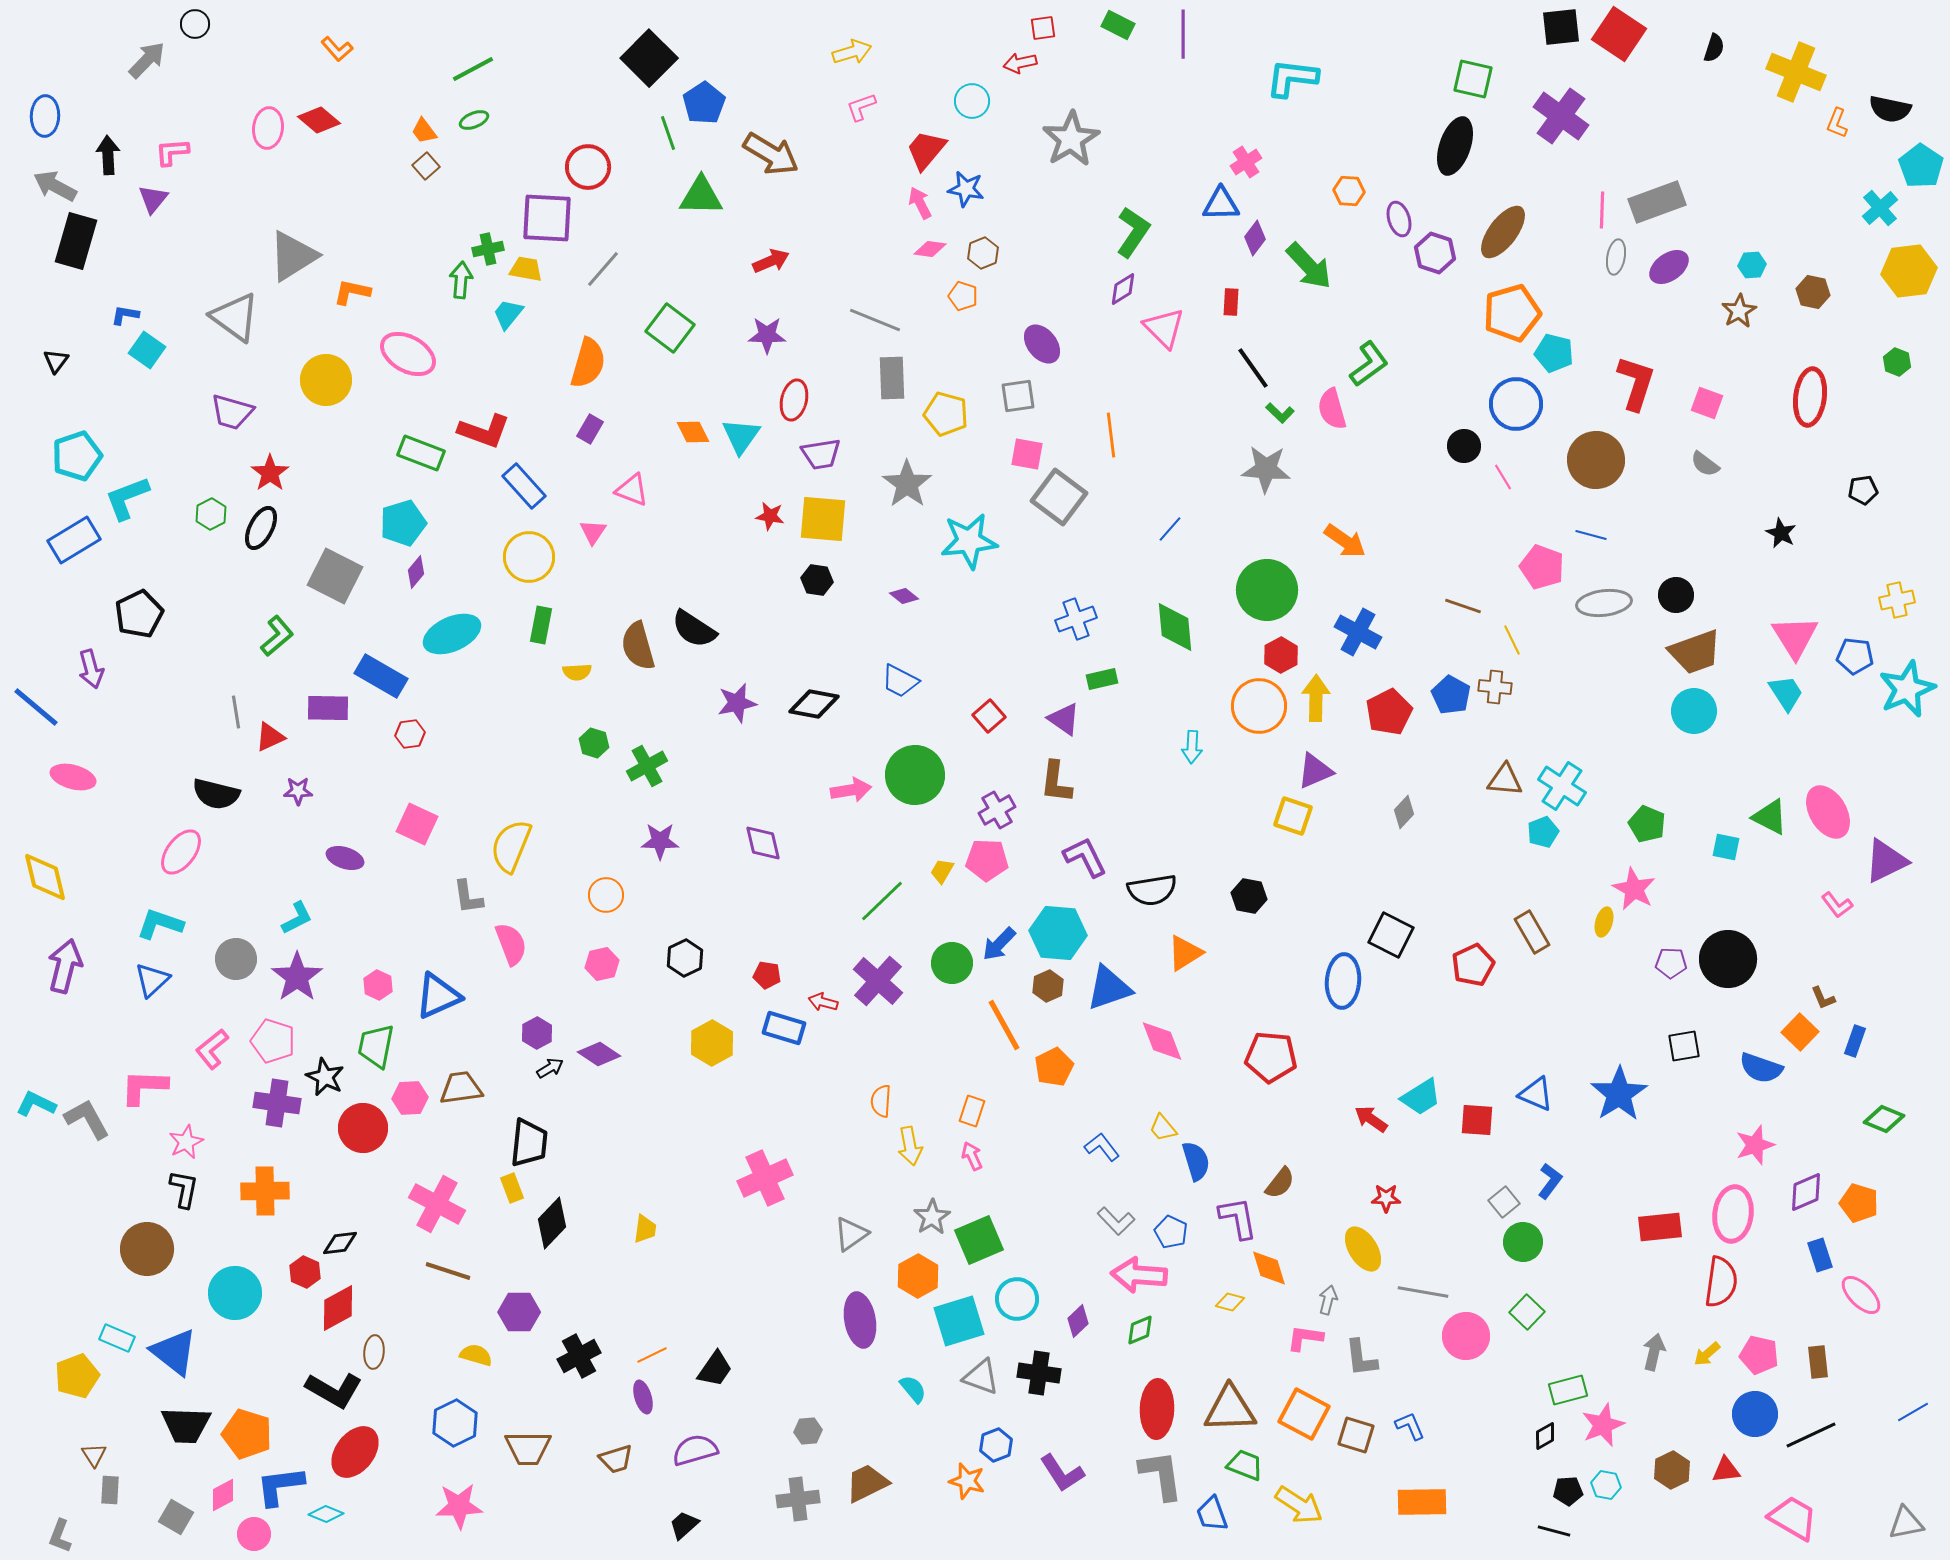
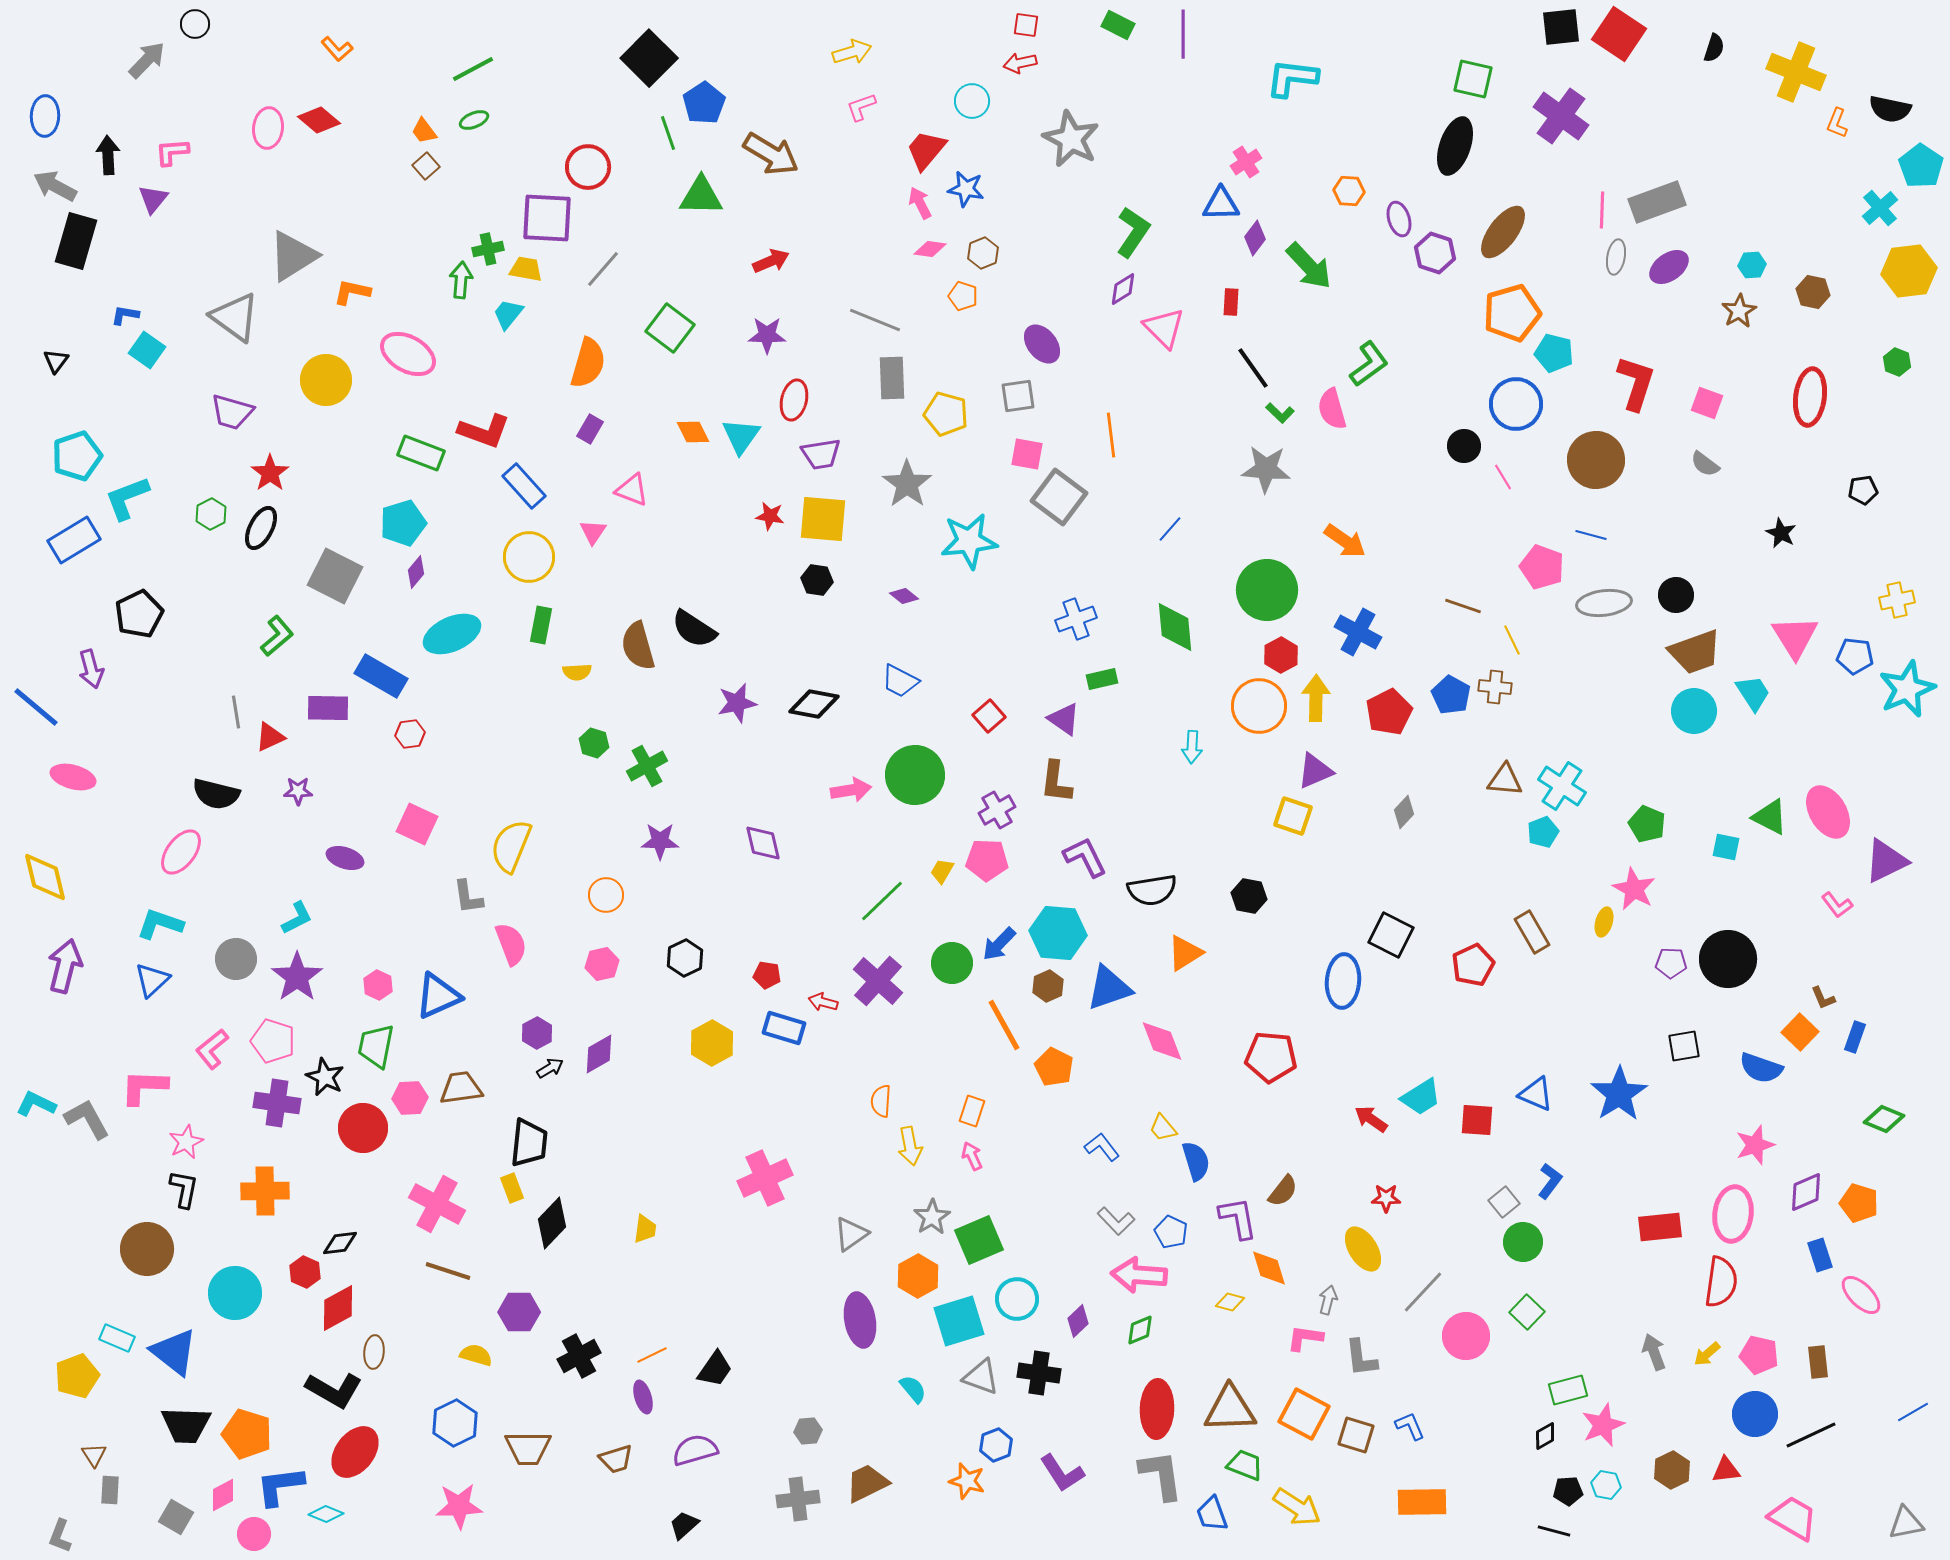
red square at (1043, 28): moved 17 px left, 3 px up; rotated 16 degrees clockwise
gray star at (1071, 139): rotated 14 degrees counterclockwise
cyan trapezoid at (1786, 693): moved 33 px left
blue rectangle at (1855, 1041): moved 4 px up
purple diamond at (599, 1054): rotated 63 degrees counterclockwise
orange pentagon at (1054, 1067): rotated 18 degrees counterclockwise
brown semicircle at (1280, 1183): moved 3 px right, 8 px down
gray line at (1423, 1292): rotated 57 degrees counterclockwise
gray arrow at (1654, 1352): rotated 33 degrees counterclockwise
yellow arrow at (1299, 1505): moved 2 px left, 2 px down
